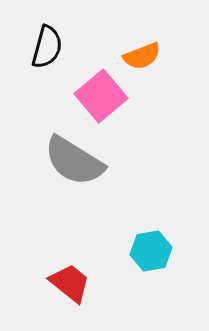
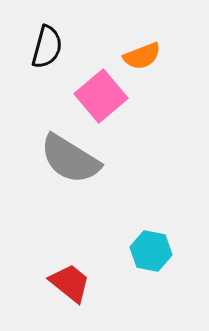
gray semicircle: moved 4 px left, 2 px up
cyan hexagon: rotated 21 degrees clockwise
